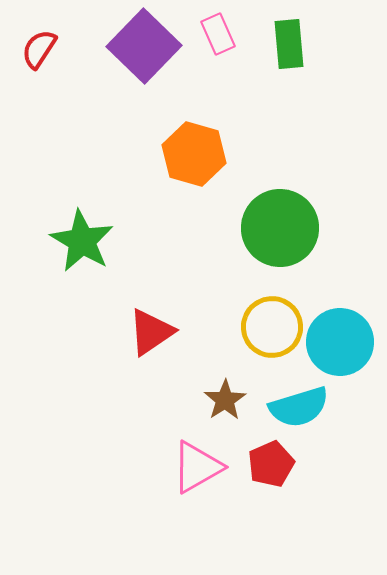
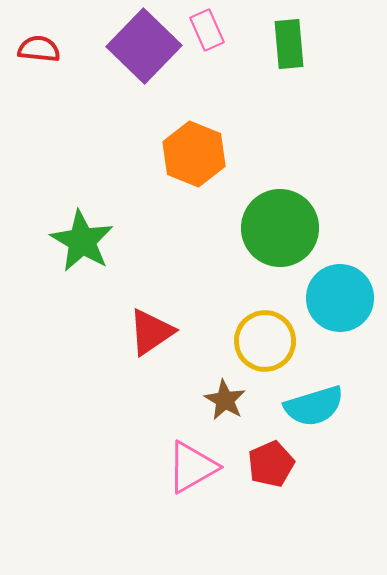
pink rectangle: moved 11 px left, 4 px up
red semicircle: rotated 63 degrees clockwise
orange hexagon: rotated 6 degrees clockwise
yellow circle: moved 7 px left, 14 px down
cyan circle: moved 44 px up
brown star: rotated 9 degrees counterclockwise
cyan semicircle: moved 15 px right, 1 px up
pink triangle: moved 5 px left
